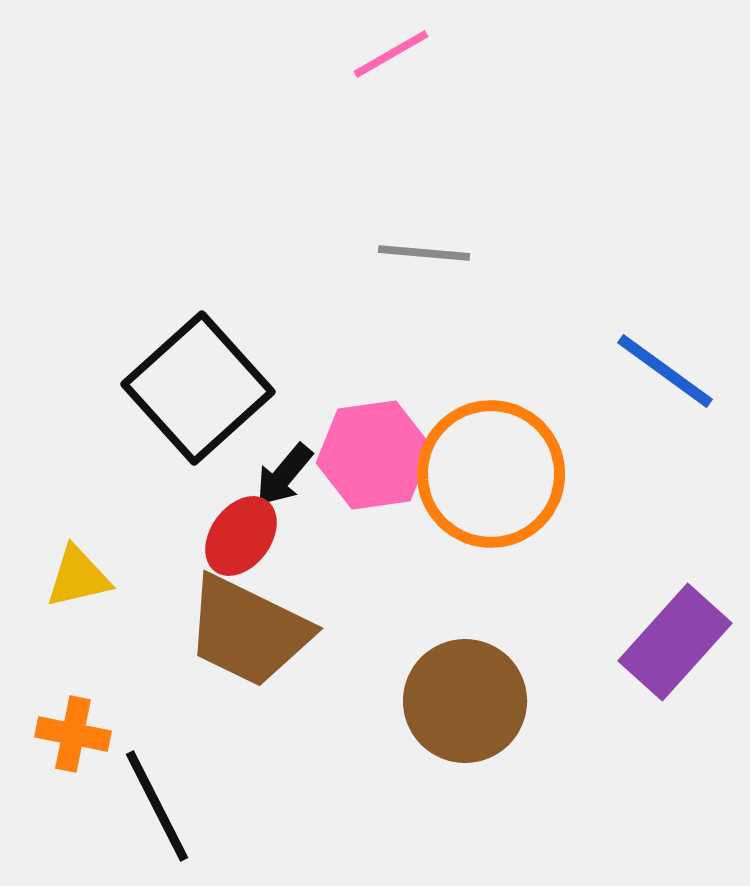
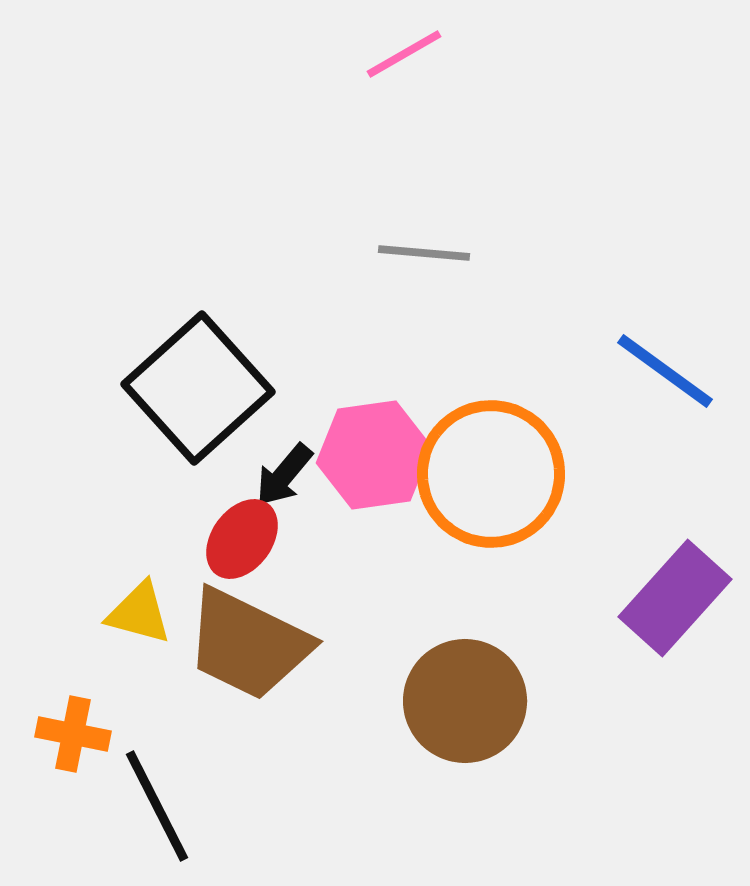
pink line: moved 13 px right
red ellipse: moved 1 px right, 3 px down
yellow triangle: moved 61 px right, 36 px down; rotated 28 degrees clockwise
brown trapezoid: moved 13 px down
purple rectangle: moved 44 px up
